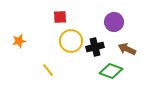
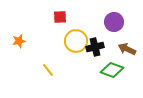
yellow circle: moved 5 px right
green diamond: moved 1 px right, 1 px up
